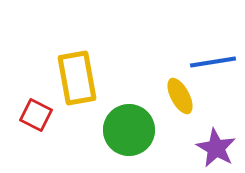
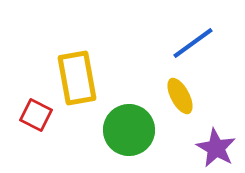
blue line: moved 20 px left, 19 px up; rotated 27 degrees counterclockwise
